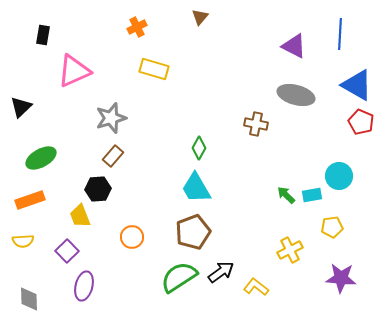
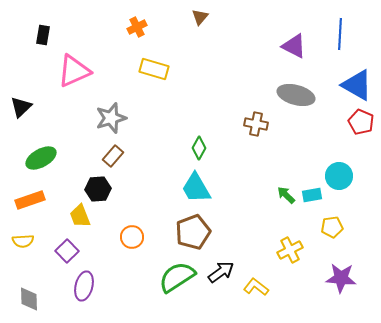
green semicircle: moved 2 px left
